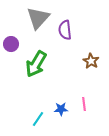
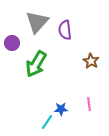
gray triangle: moved 1 px left, 4 px down
purple circle: moved 1 px right, 1 px up
pink line: moved 5 px right
cyan line: moved 9 px right, 3 px down
